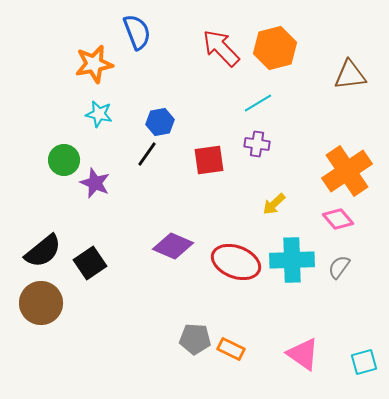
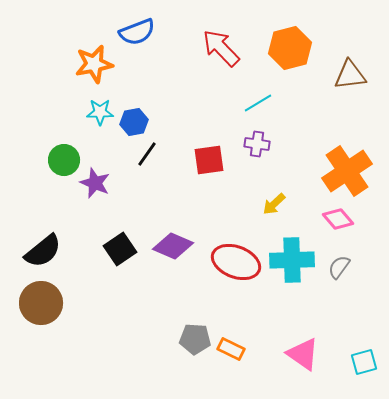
blue semicircle: rotated 90 degrees clockwise
orange hexagon: moved 15 px right
cyan star: moved 1 px right, 2 px up; rotated 12 degrees counterclockwise
blue hexagon: moved 26 px left
black square: moved 30 px right, 14 px up
